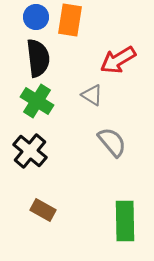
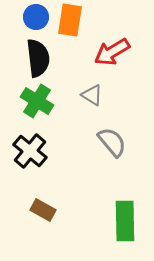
red arrow: moved 6 px left, 8 px up
